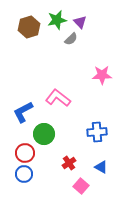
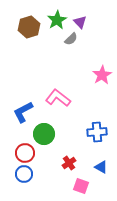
green star: rotated 18 degrees counterclockwise
pink star: rotated 30 degrees counterclockwise
pink square: rotated 21 degrees counterclockwise
